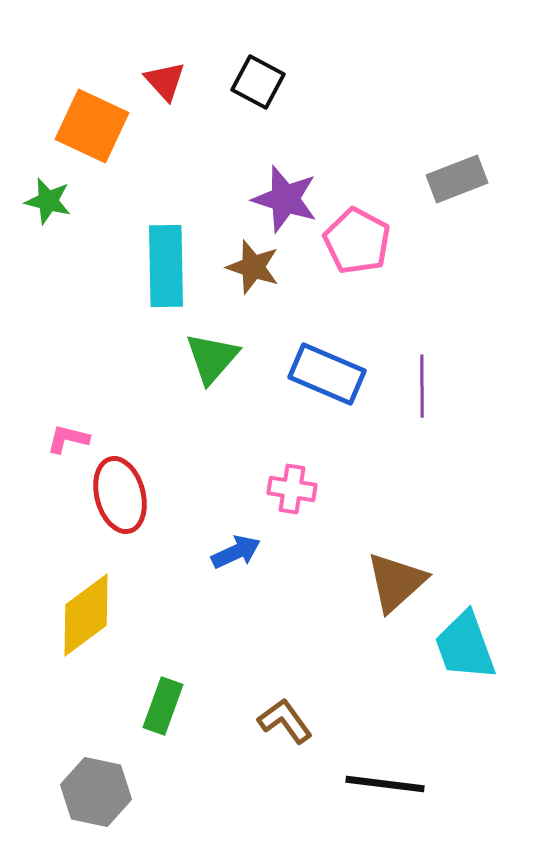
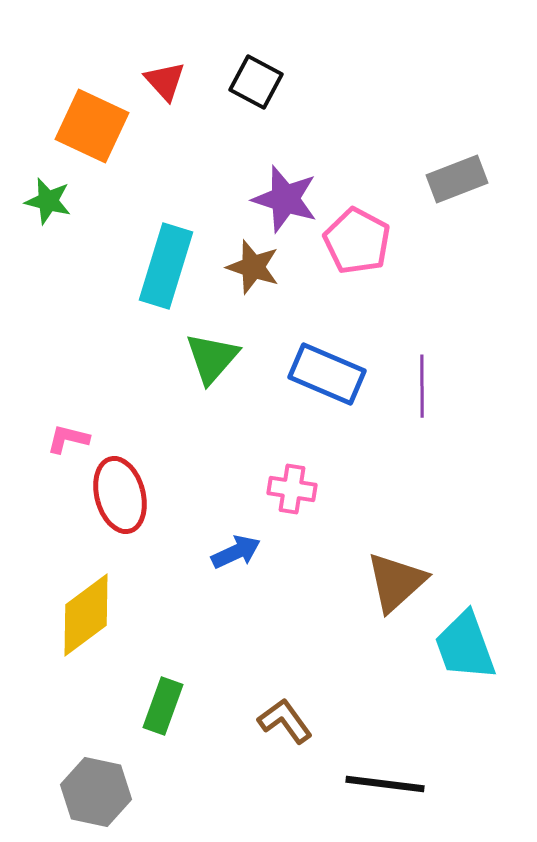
black square: moved 2 px left
cyan rectangle: rotated 18 degrees clockwise
